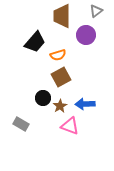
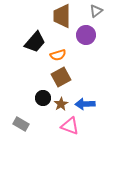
brown star: moved 1 px right, 2 px up
